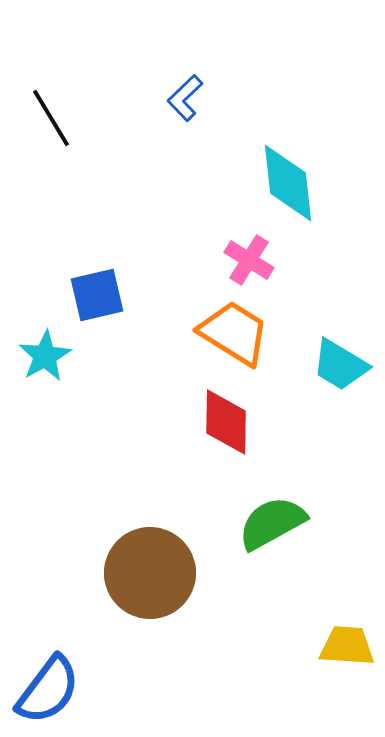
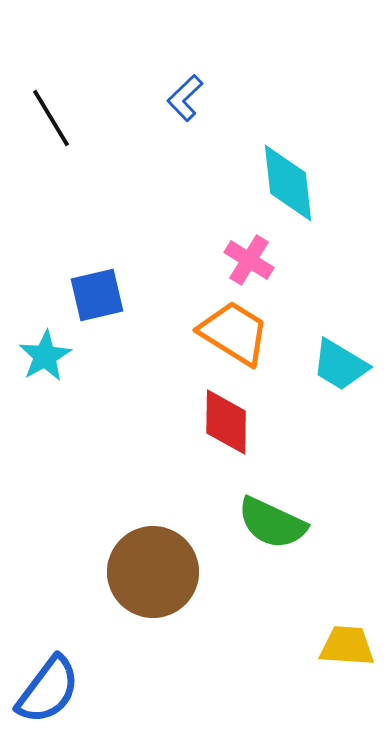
green semicircle: rotated 126 degrees counterclockwise
brown circle: moved 3 px right, 1 px up
